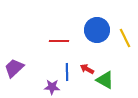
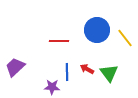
yellow line: rotated 12 degrees counterclockwise
purple trapezoid: moved 1 px right, 1 px up
green triangle: moved 4 px right, 7 px up; rotated 24 degrees clockwise
